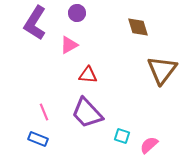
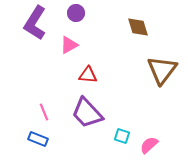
purple circle: moved 1 px left
